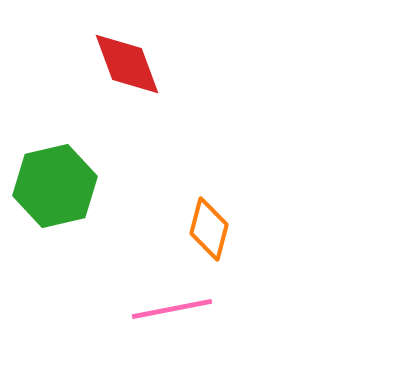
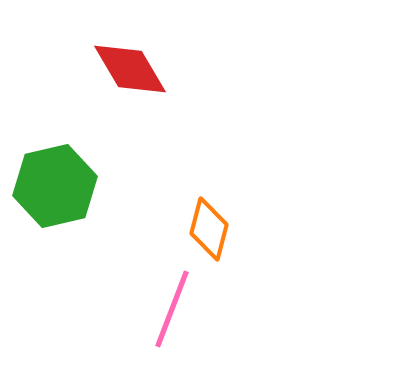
red diamond: moved 3 px right, 5 px down; rotated 10 degrees counterclockwise
pink line: rotated 58 degrees counterclockwise
